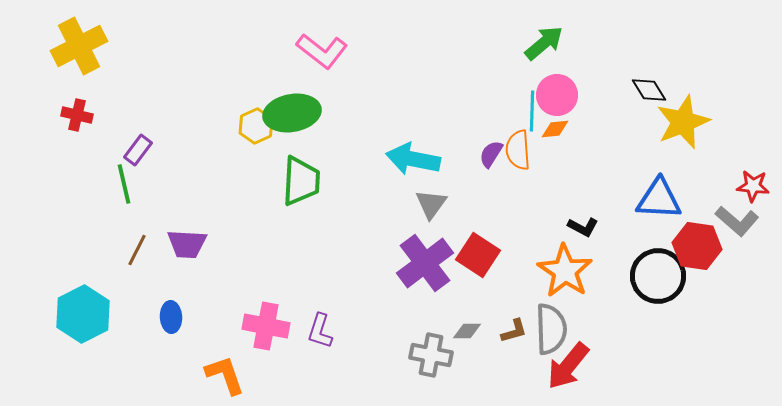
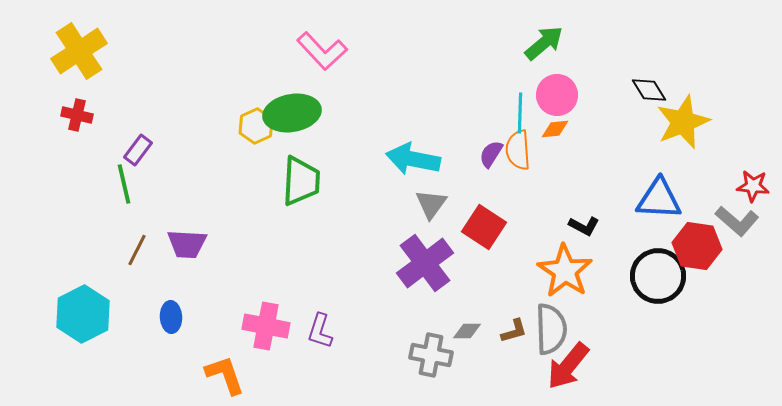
yellow cross: moved 5 px down; rotated 6 degrees counterclockwise
pink L-shape: rotated 9 degrees clockwise
cyan line: moved 12 px left, 2 px down
black L-shape: moved 1 px right, 1 px up
red square: moved 6 px right, 28 px up
